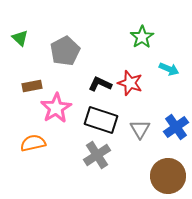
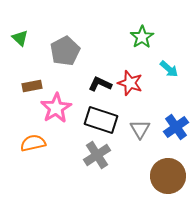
cyan arrow: rotated 18 degrees clockwise
